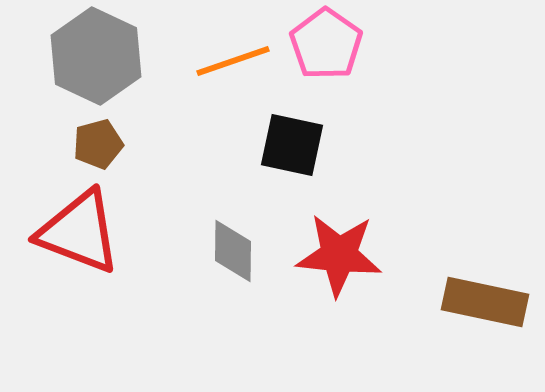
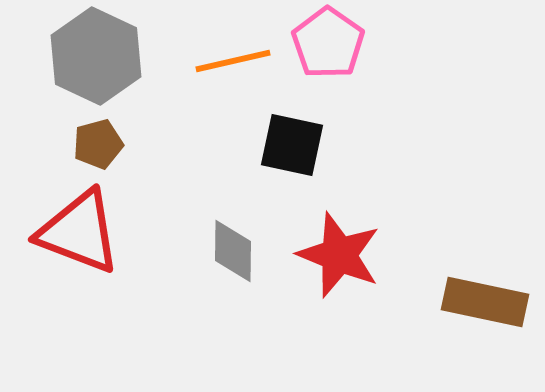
pink pentagon: moved 2 px right, 1 px up
orange line: rotated 6 degrees clockwise
red star: rotated 16 degrees clockwise
